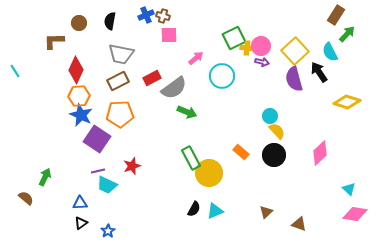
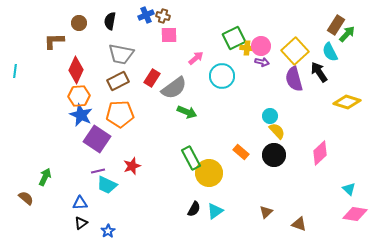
brown rectangle at (336, 15): moved 10 px down
cyan line at (15, 71): rotated 40 degrees clockwise
red rectangle at (152, 78): rotated 30 degrees counterclockwise
cyan triangle at (215, 211): rotated 12 degrees counterclockwise
